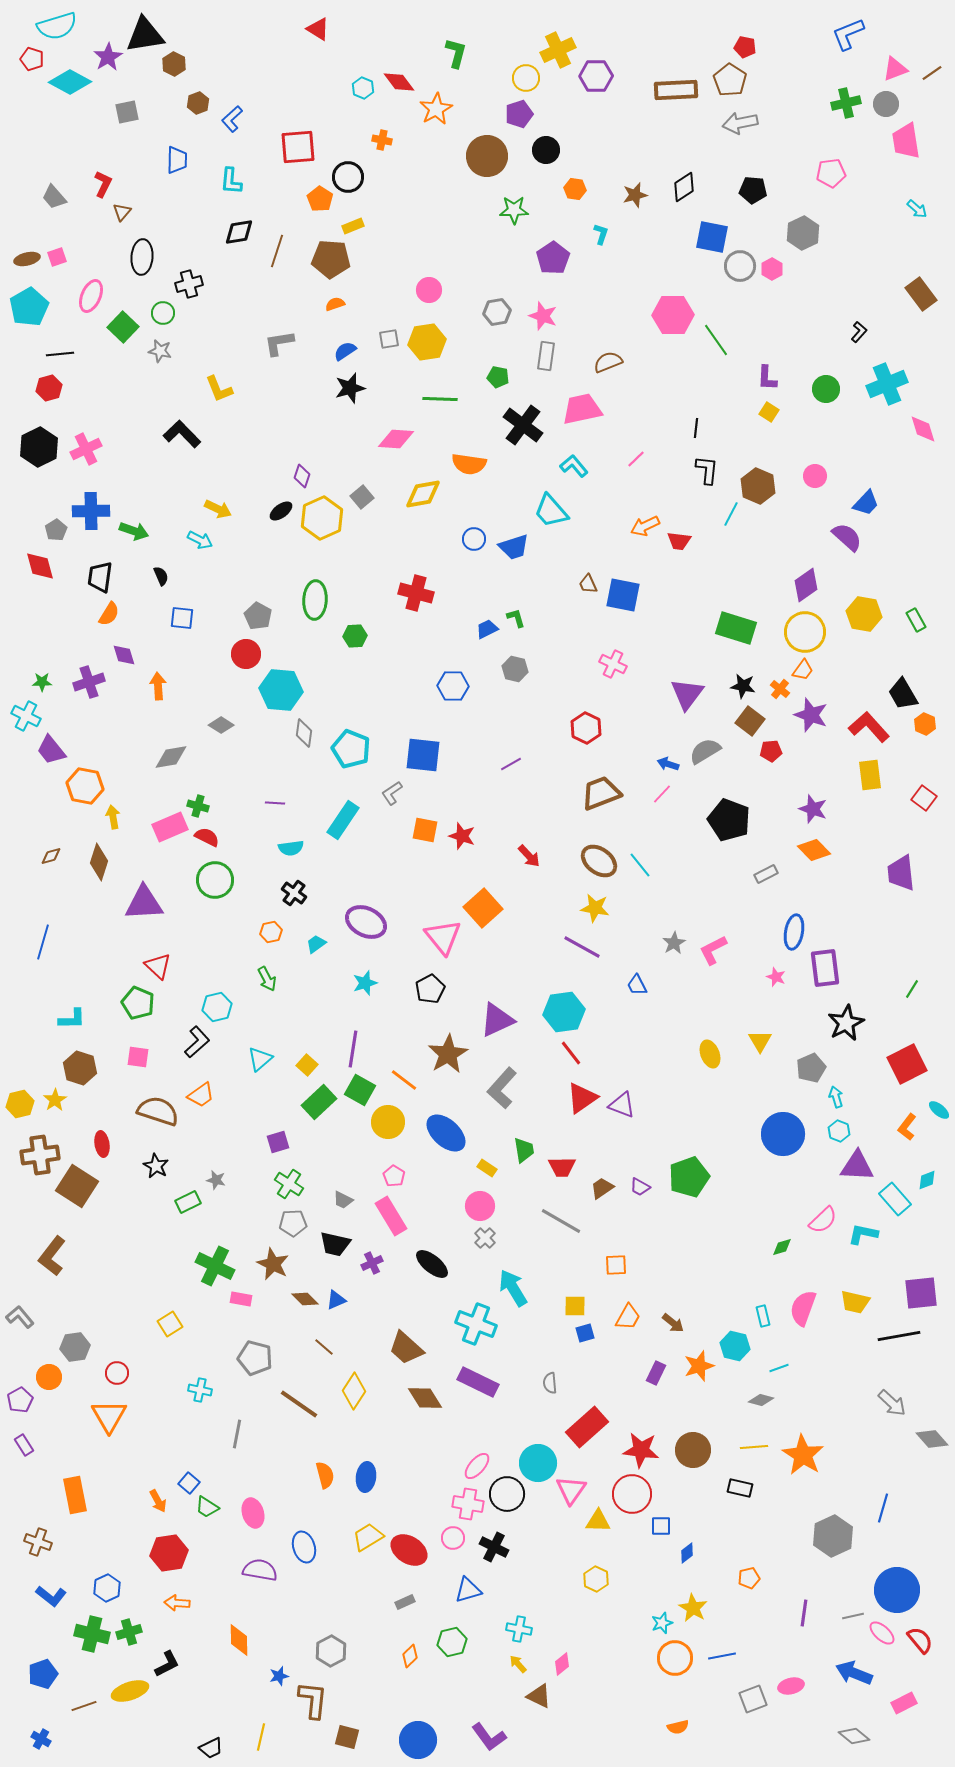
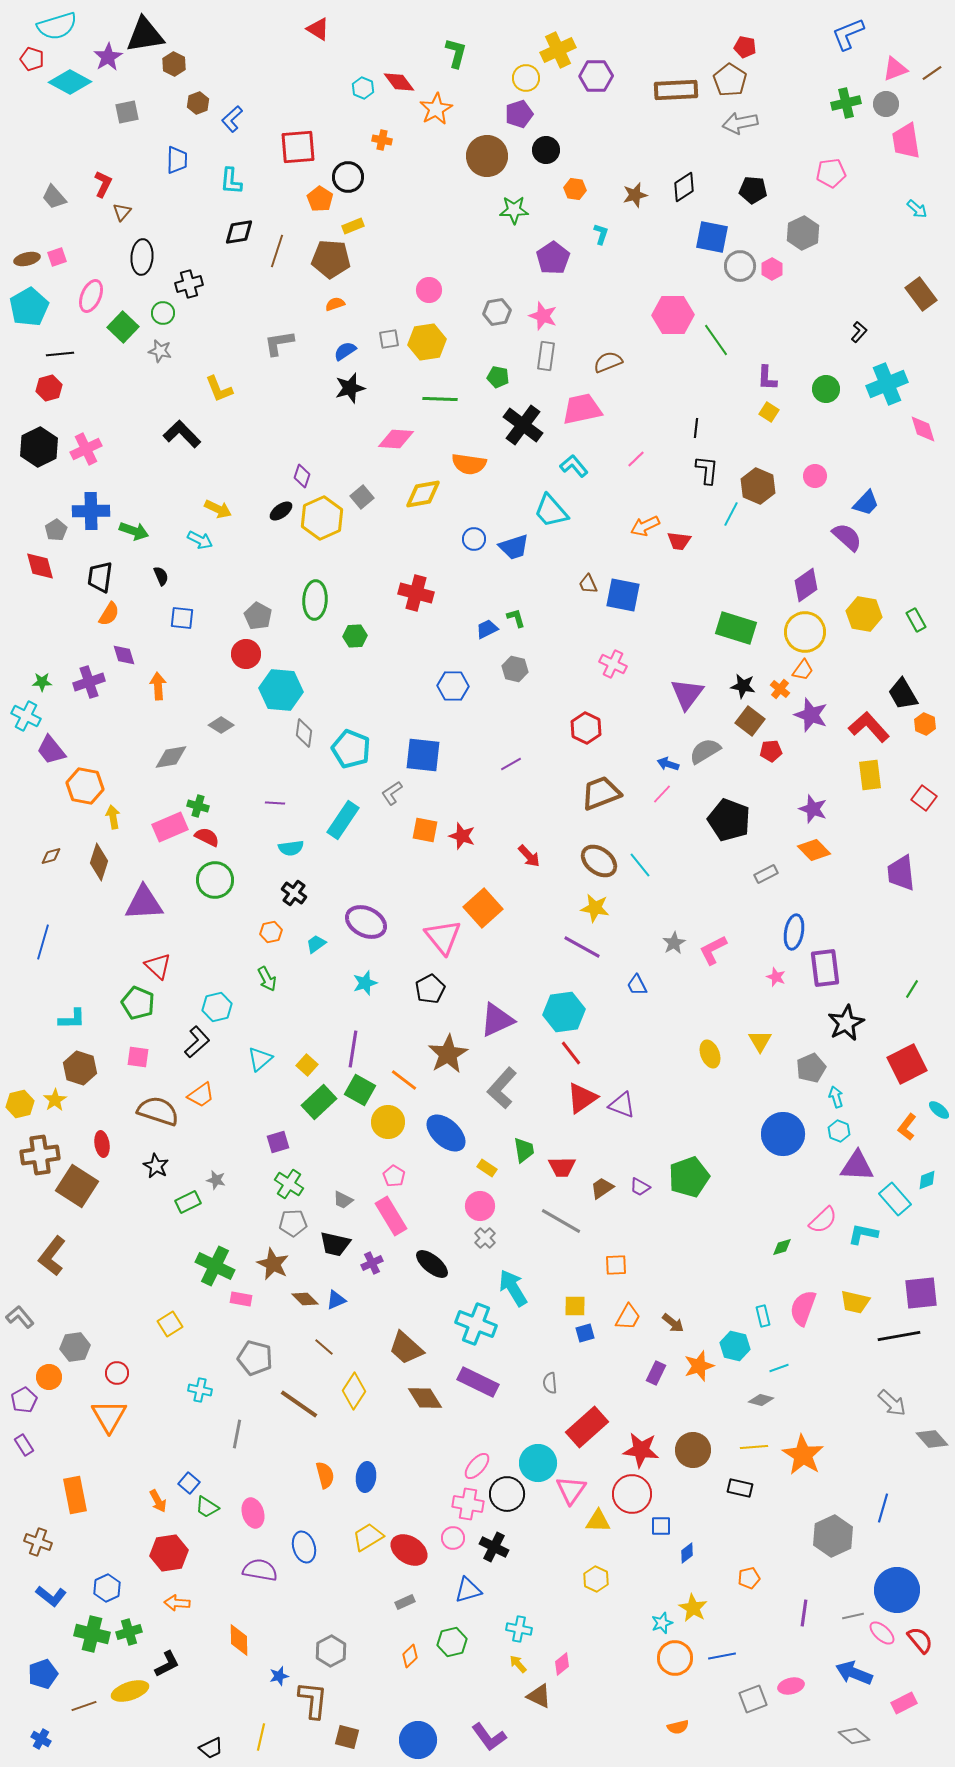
purple pentagon at (20, 1400): moved 4 px right
